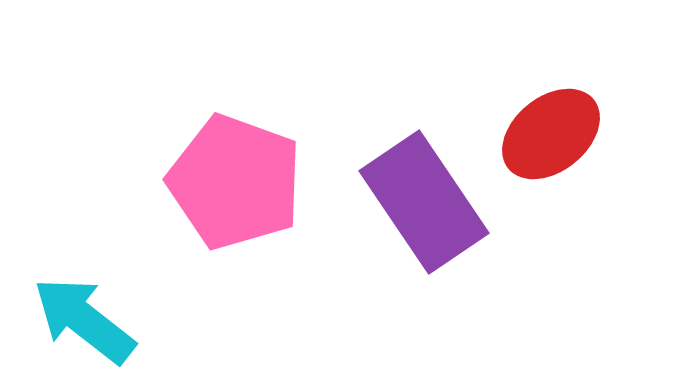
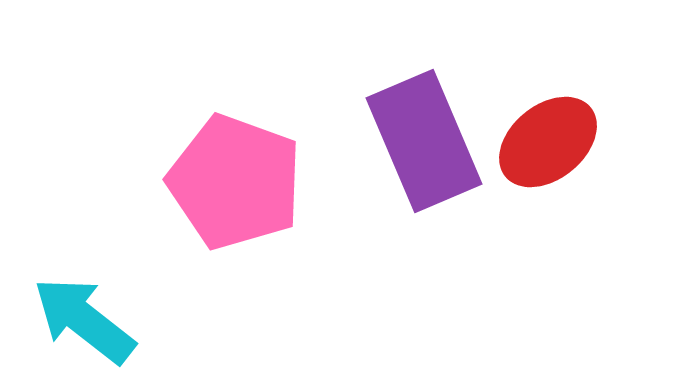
red ellipse: moved 3 px left, 8 px down
purple rectangle: moved 61 px up; rotated 11 degrees clockwise
